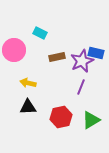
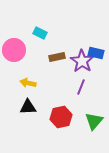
purple star: rotated 15 degrees counterclockwise
green triangle: moved 3 px right, 1 px down; rotated 18 degrees counterclockwise
